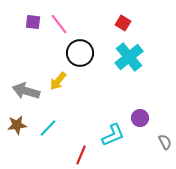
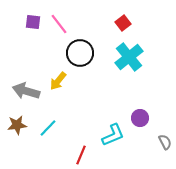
red square: rotated 21 degrees clockwise
